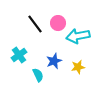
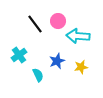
pink circle: moved 2 px up
cyan arrow: rotated 15 degrees clockwise
blue star: moved 3 px right
yellow star: moved 3 px right
